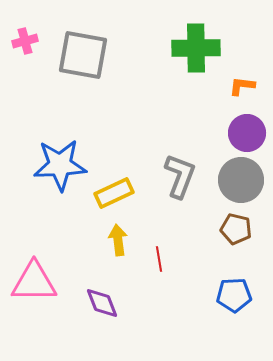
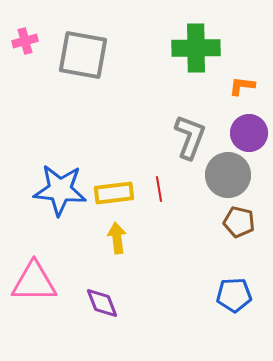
purple circle: moved 2 px right
blue star: moved 25 px down; rotated 8 degrees clockwise
gray L-shape: moved 10 px right, 39 px up
gray circle: moved 13 px left, 5 px up
yellow rectangle: rotated 18 degrees clockwise
brown pentagon: moved 3 px right, 7 px up
yellow arrow: moved 1 px left, 2 px up
red line: moved 70 px up
